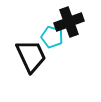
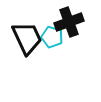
black trapezoid: moved 4 px left, 18 px up
